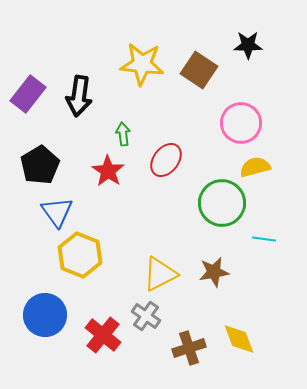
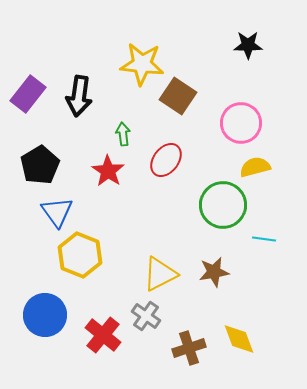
brown square: moved 21 px left, 26 px down
green circle: moved 1 px right, 2 px down
